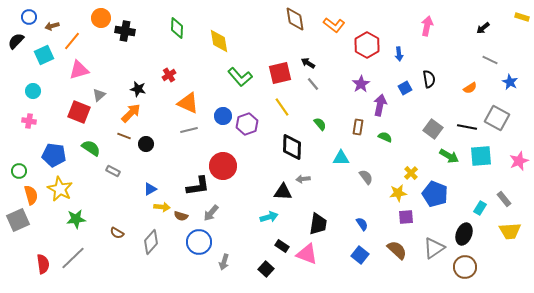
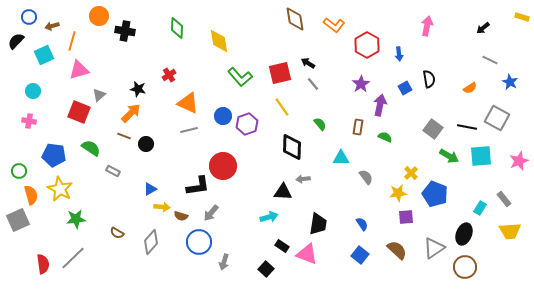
orange circle at (101, 18): moved 2 px left, 2 px up
orange line at (72, 41): rotated 24 degrees counterclockwise
